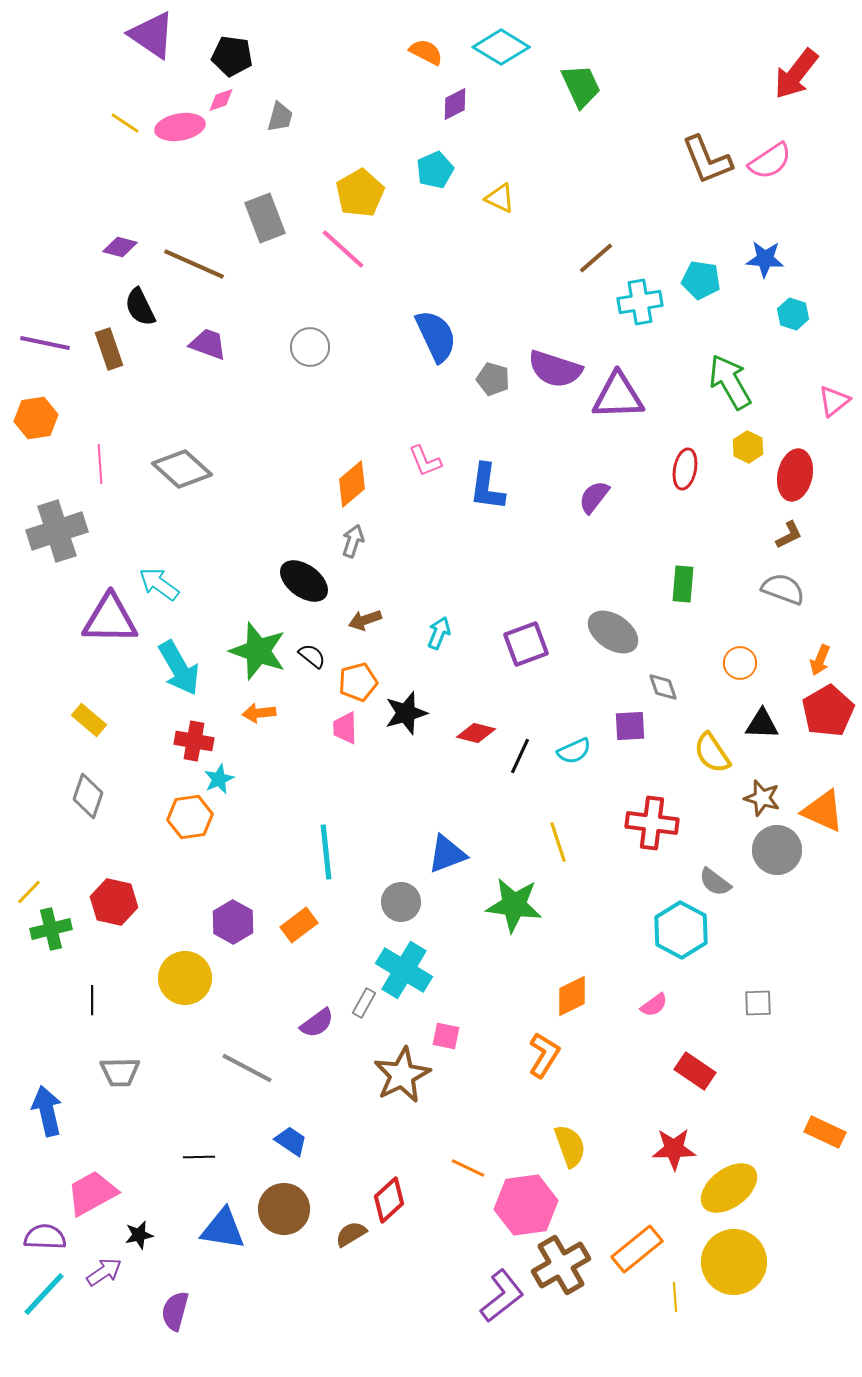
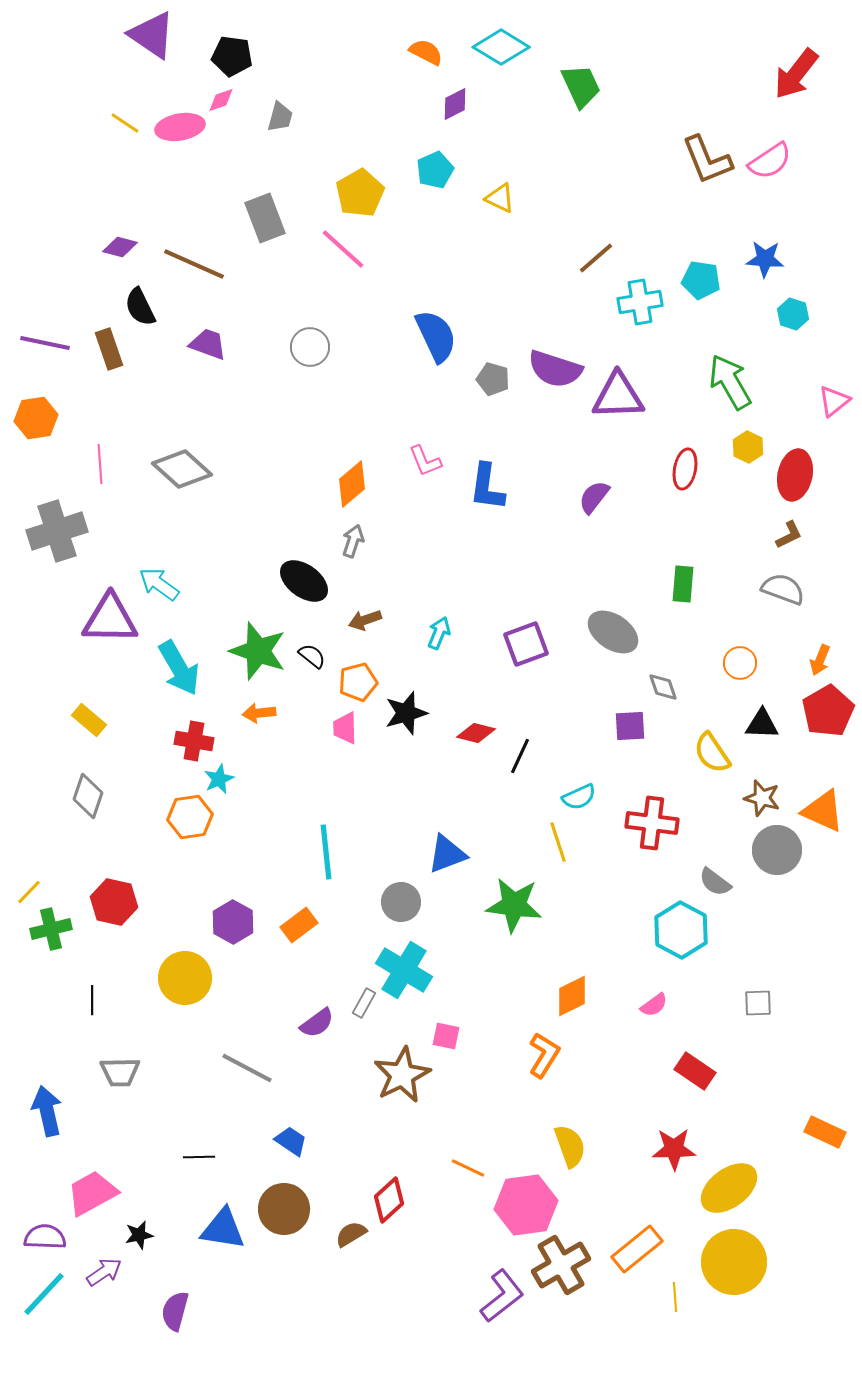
cyan semicircle at (574, 751): moved 5 px right, 46 px down
